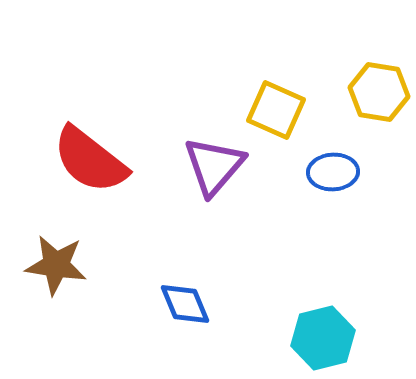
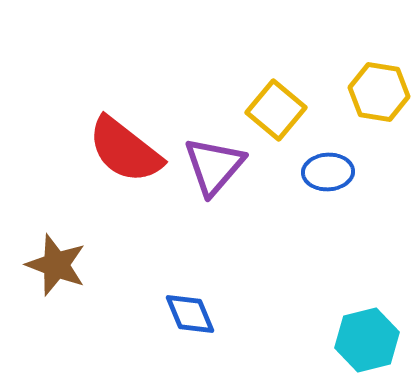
yellow square: rotated 16 degrees clockwise
red semicircle: moved 35 px right, 10 px up
blue ellipse: moved 5 px left
brown star: rotated 12 degrees clockwise
blue diamond: moved 5 px right, 10 px down
cyan hexagon: moved 44 px right, 2 px down
